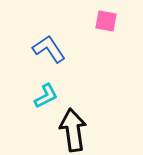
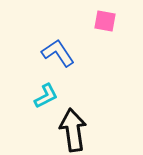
pink square: moved 1 px left
blue L-shape: moved 9 px right, 4 px down
